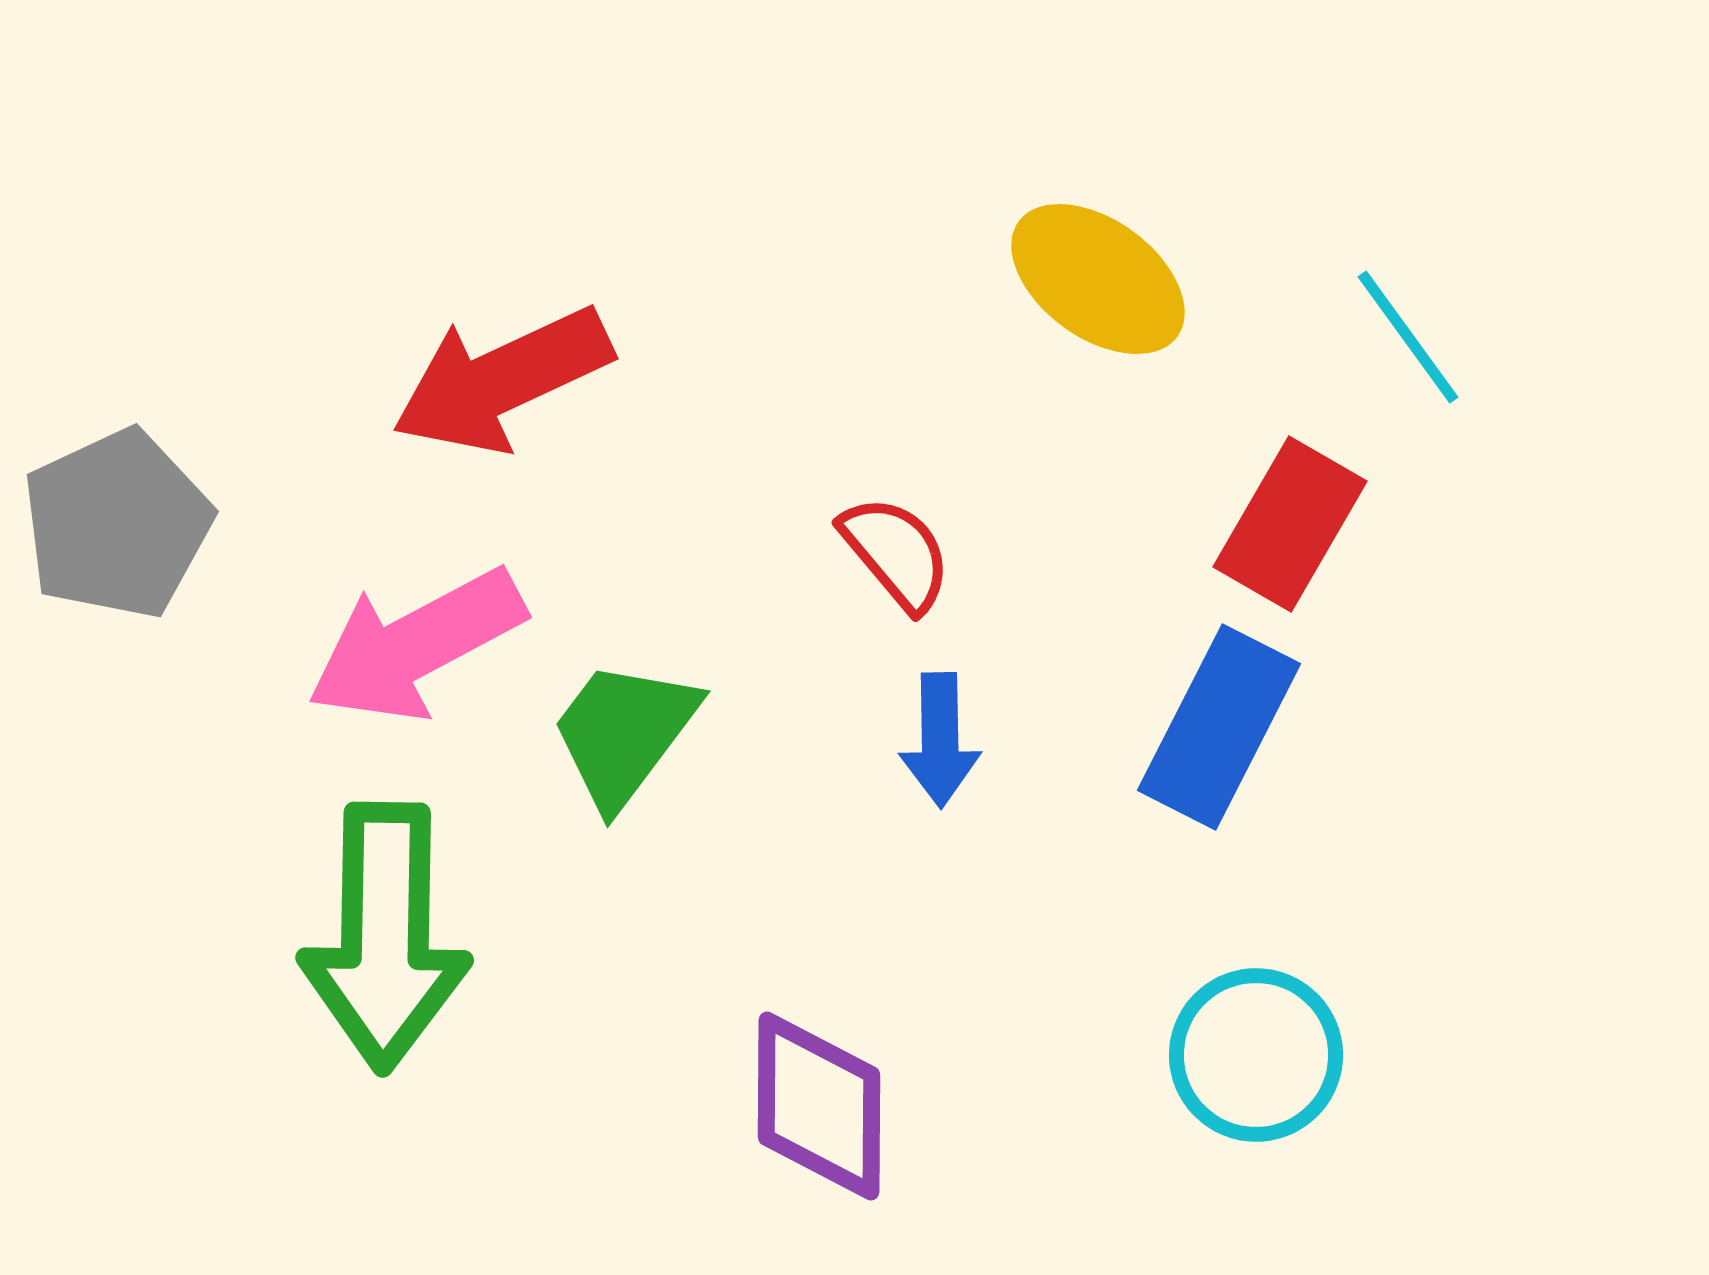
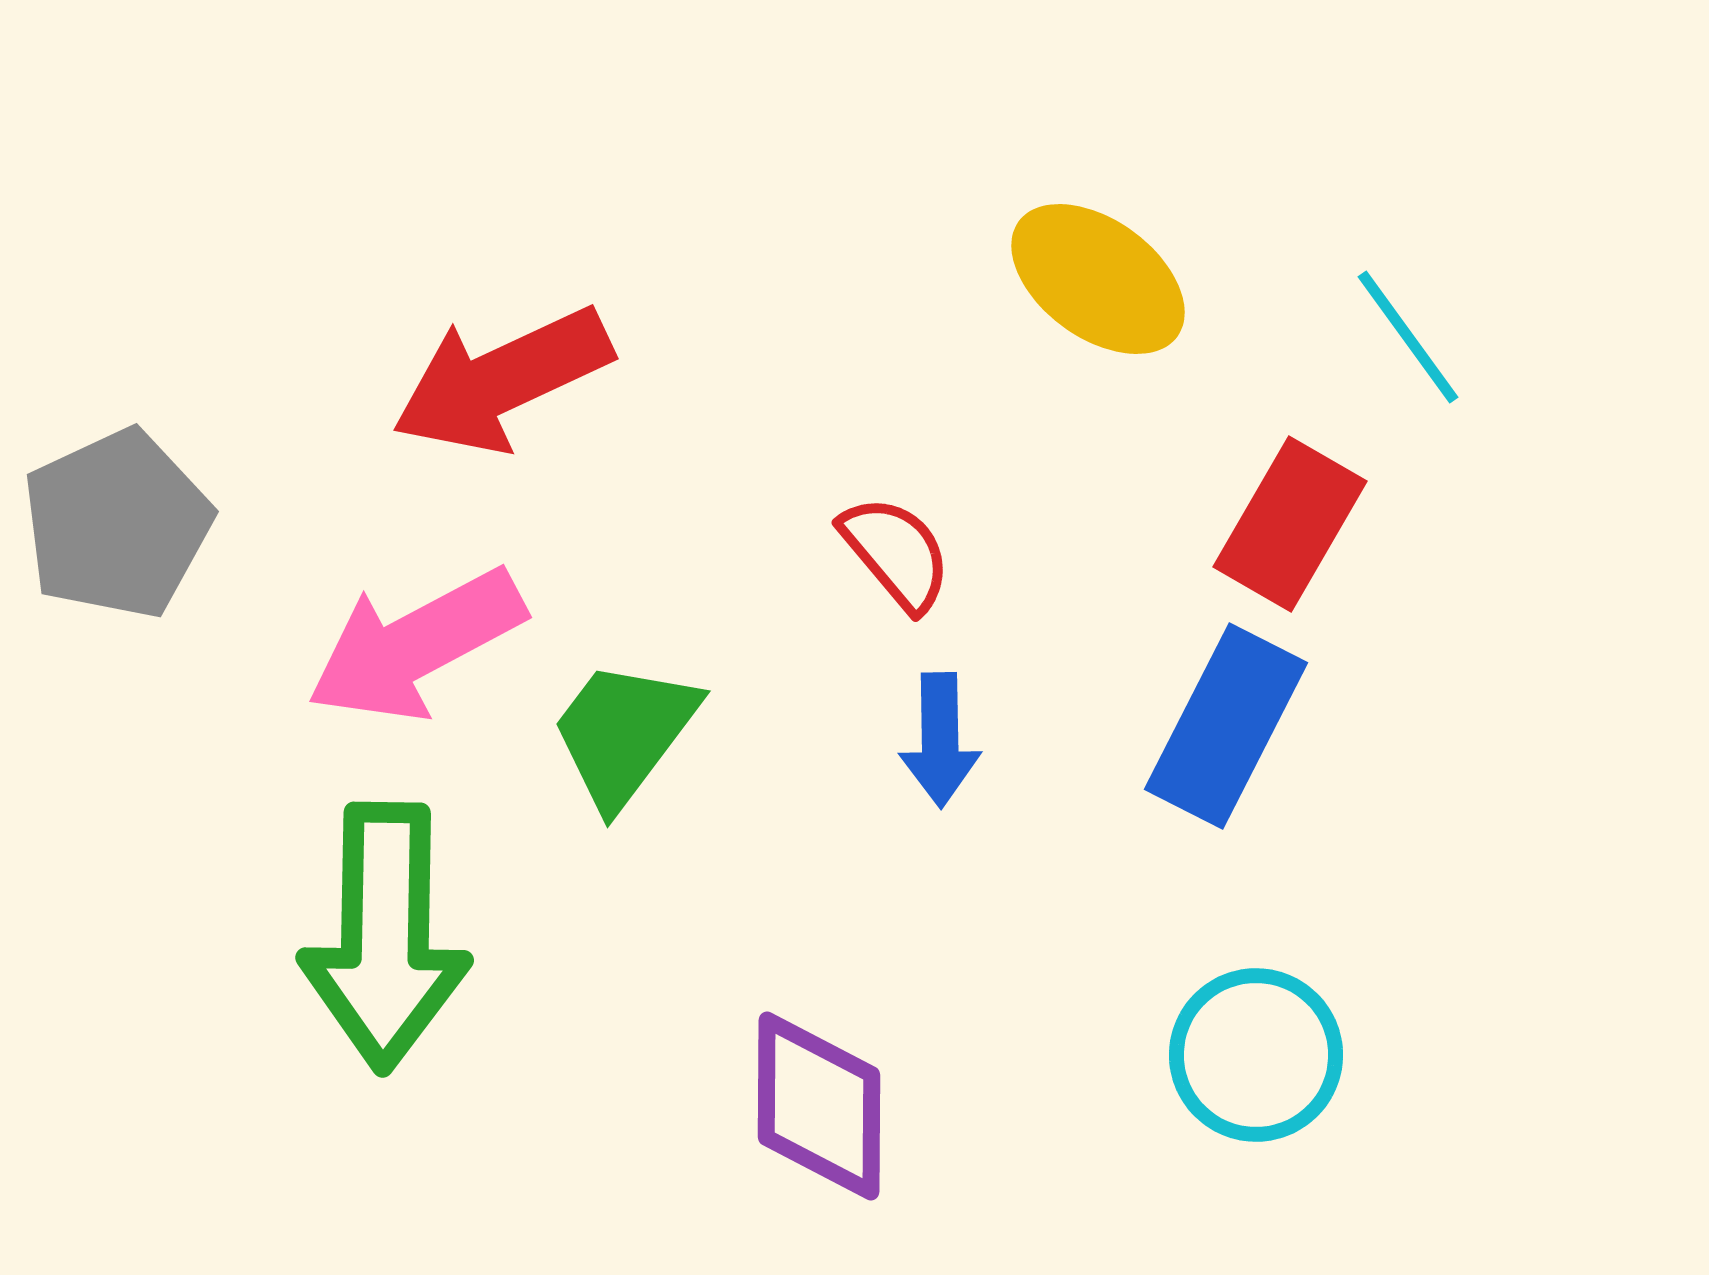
blue rectangle: moved 7 px right, 1 px up
